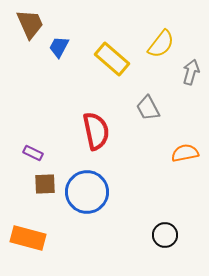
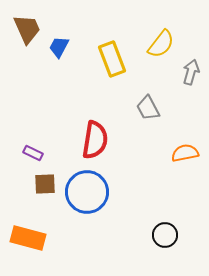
brown trapezoid: moved 3 px left, 5 px down
yellow rectangle: rotated 28 degrees clockwise
red semicircle: moved 1 px left, 9 px down; rotated 21 degrees clockwise
